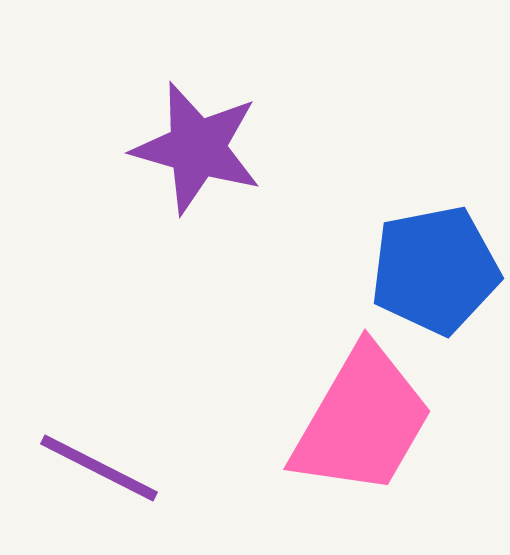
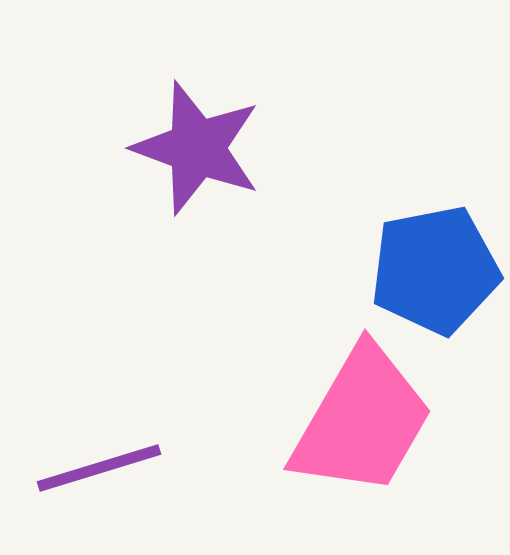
purple star: rotated 4 degrees clockwise
purple line: rotated 44 degrees counterclockwise
